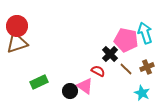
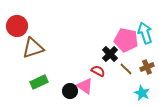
brown triangle: moved 16 px right, 5 px down
